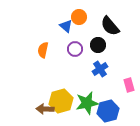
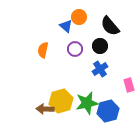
black circle: moved 2 px right, 1 px down
